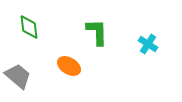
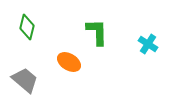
green diamond: moved 2 px left; rotated 20 degrees clockwise
orange ellipse: moved 4 px up
gray trapezoid: moved 7 px right, 4 px down
